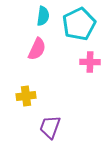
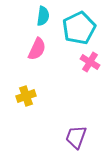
cyan pentagon: moved 4 px down
pink cross: rotated 30 degrees clockwise
yellow cross: rotated 12 degrees counterclockwise
purple trapezoid: moved 26 px right, 10 px down
